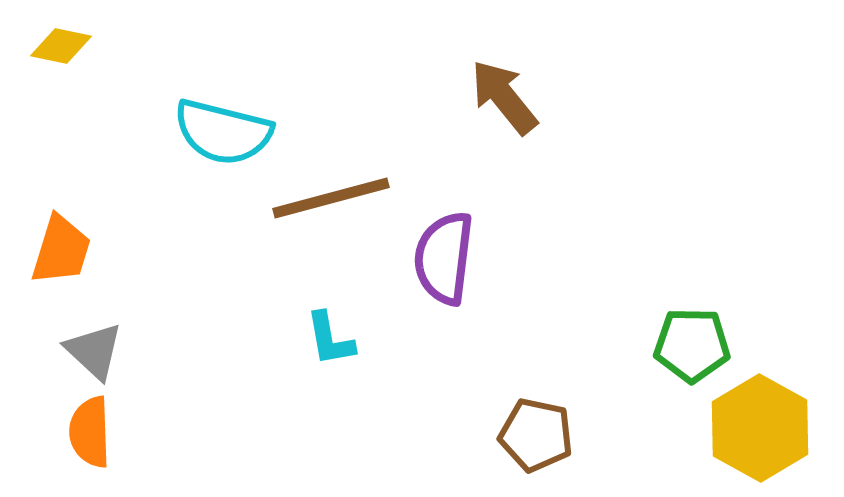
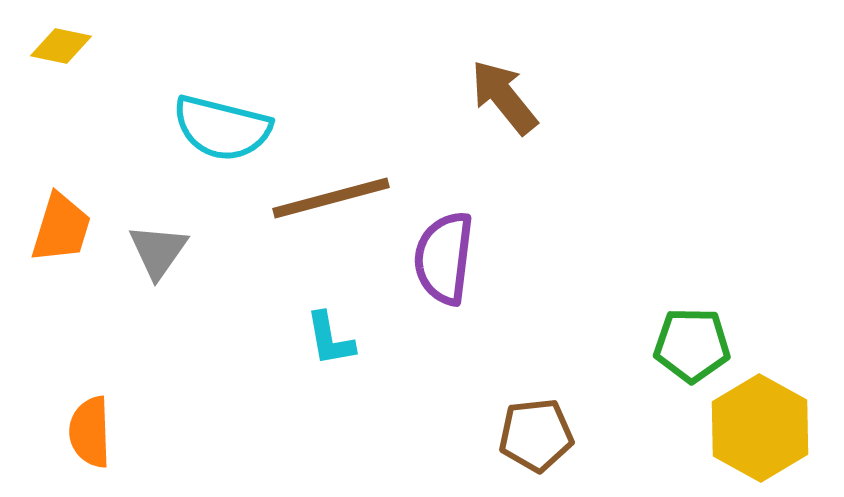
cyan semicircle: moved 1 px left, 4 px up
orange trapezoid: moved 22 px up
gray triangle: moved 64 px right, 100 px up; rotated 22 degrees clockwise
brown pentagon: rotated 18 degrees counterclockwise
